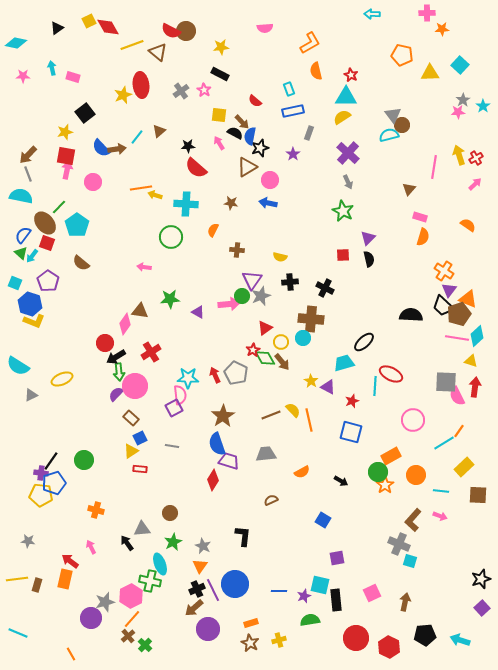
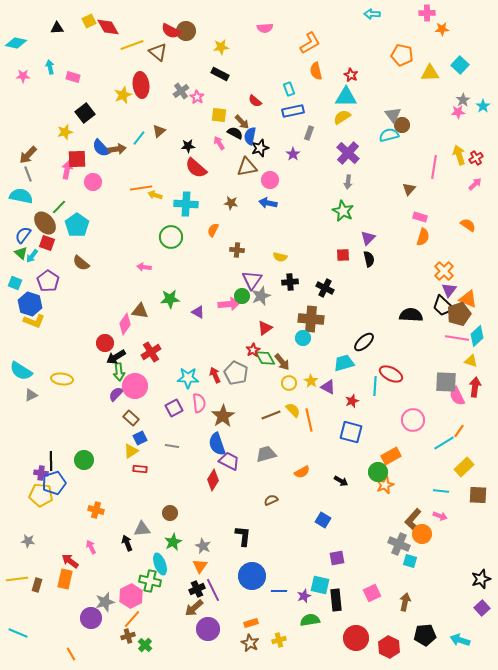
black triangle at (57, 28): rotated 32 degrees clockwise
cyan arrow at (52, 68): moved 2 px left, 1 px up
pink star at (204, 90): moved 7 px left, 7 px down
cyan line at (137, 137): moved 2 px right, 1 px down
red square at (66, 156): moved 11 px right, 3 px down; rotated 12 degrees counterclockwise
brown triangle at (247, 167): rotated 20 degrees clockwise
gray arrow at (348, 182): rotated 32 degrees clockwise
orange cross at (444, 271): rotated 12 degrees clockwise
yellow circle at (281, 342): moved 8 px right, 41 px down
cyan semicircle at (18, 366): moved 3 px right, 5 px down
yellow ellipse at (62, 379): rotated 30 degrees clockwise
pink semicircle at (180, 395): moved 19 px right, 8 px down
gray trapezoid at (266, 454): rotated 10 degrees counterclockwise
black line at (51, 461): rotated 36 degrees counterclockwise
purple trapezoid at (229, 461): rotated 10 degrees clockwise
orange circle at (416, 475): moved 6 px right, 59 px down
orange star at (385, 485): rotated 12 degrees clockwise
black arrow at (127, 543): rotated 14 degrees clockwise
blue circle at (235, 584): moved 17 px right, 8 px up
brown cross at (128, 636): rotated 24 degrees clockwise
